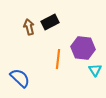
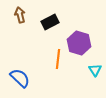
brown arrow: moved 9 px left, 12 px up
purple hexagon: moved 4 px left, 5 px up; rotated 10 degrees clockwise
